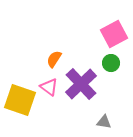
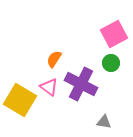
purple cross: rotated 20 degrees counterclockwise
yellow square: rotated 12 degrees clockwise
